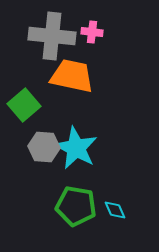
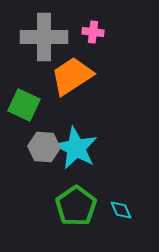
pink cross: moved 1 px right
gray cross: moved 8 px left, 1 px down; rotated 6 degrees counterclockwise
orange trapezoid: rotated 45 degrees counterclockwise
green square: rotated 24 degrees counterclockwise
green pentagon: rotated 27 degrees clockwise
cyan diamond: moved 6 px right
